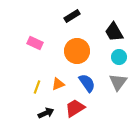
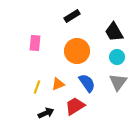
pink rectangle: rotated 70 degrees clockwise
cyan circle: moved 2 px left
red trapezoid: moved 2 px up
